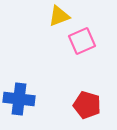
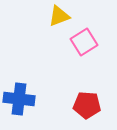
pink square: moved 2 px right, 1 px down; rotated 8 degrees counterclockwise
red pentagon: rotated 12 degrees counterclockwise
